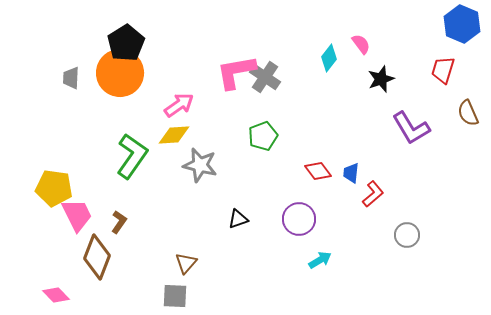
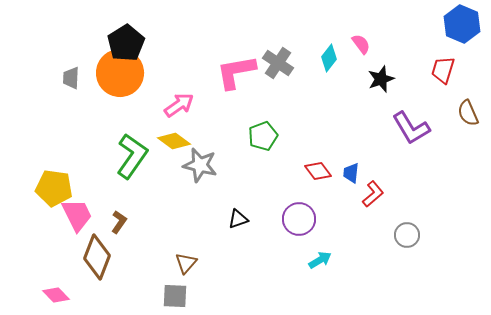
gray cross: moved 13 px right, 14 px up
yellow diamond: moved 6 px down; rotated 40 degrees clockwise
